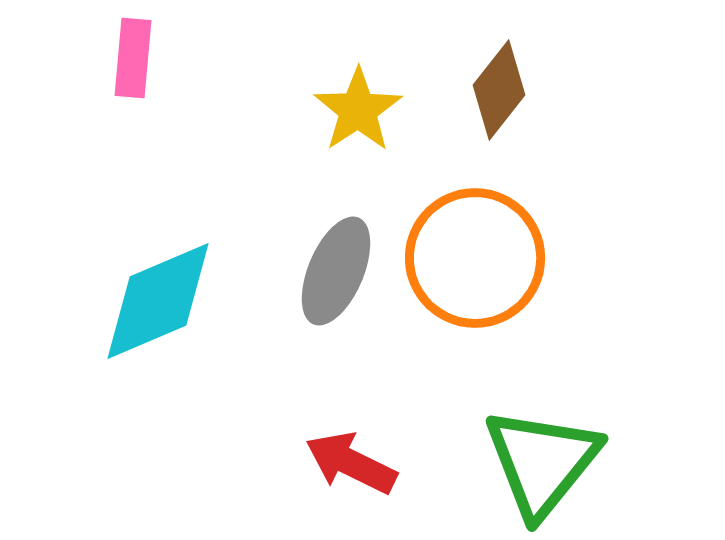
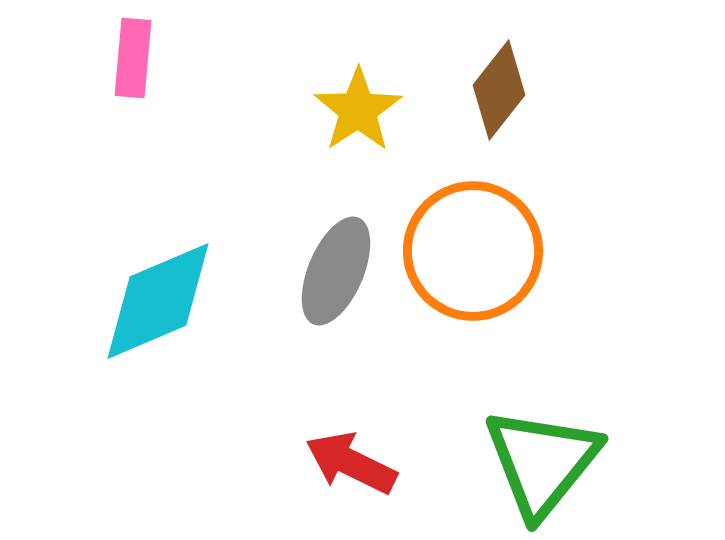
orange circle: moved 2 px left, 7 px up
